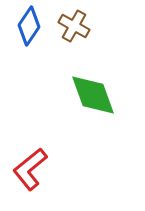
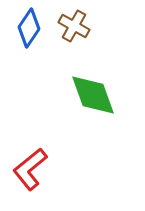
blue diamond: moved 2 px down
